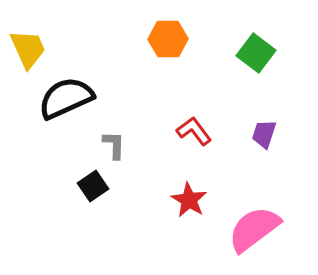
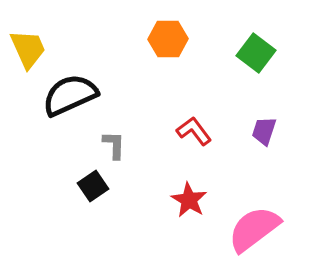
black semicircle: moved 4 px right, 3 px up
purple trapezoid: moved 3 px up
